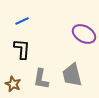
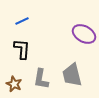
brown star: moved 1 px right
